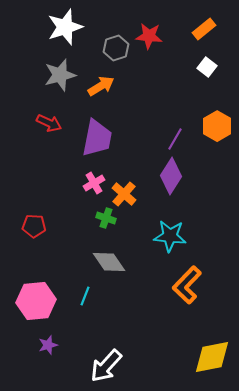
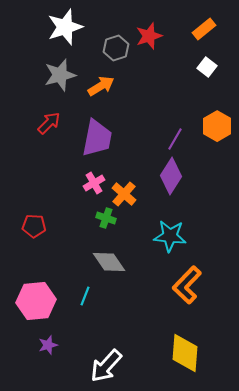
red star: rotated 24 degrees counterclockwise
red arrow: rotated 70 degrees counterclockwise
yellow diamond: moved 27 px left, 4 px up; rotated 75 degrees counterclockwise
